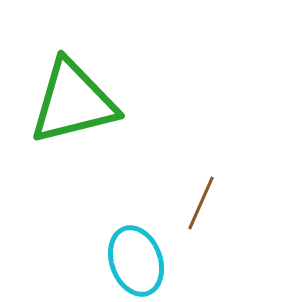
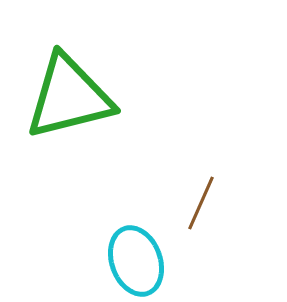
green triangle: moved 4 px left, 5 px up
